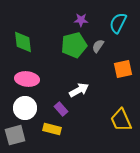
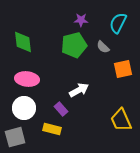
gray semicircle: moved 5 px right, 1 px down; rotated 80 degrees counterclockwise
white circle: moved 1 px left
gray square: moved 2 px down
